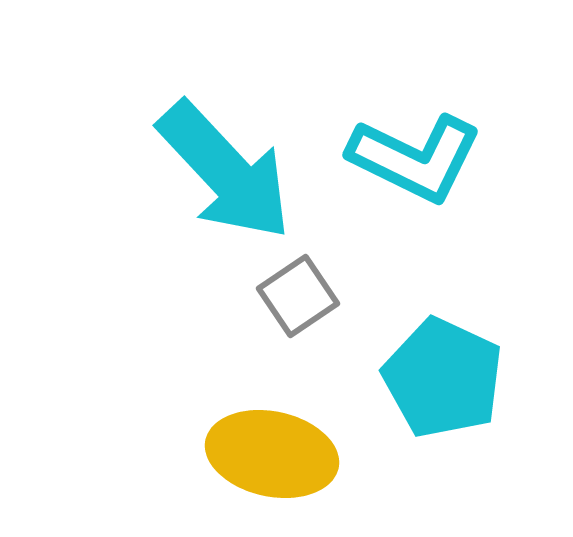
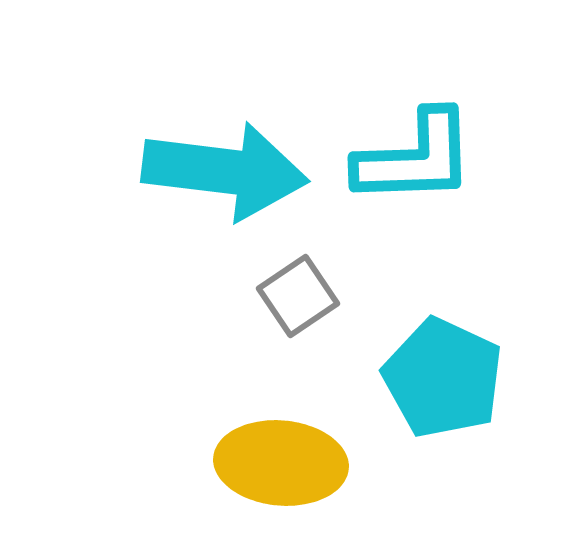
cyan L-shape: rotated 28 degrees counterclockwise
cyan arrow: rotated 40 degrees counterclockwise
yellow ellipse: moved 9 px right, 9 px down; rotated 7 degrees counterclockwise
